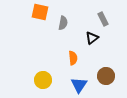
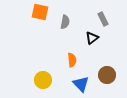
gray semicircle: moved 2 px right, 1 px up
orange semicircle: moved 1 px left, 2 px down
brown circle: moved 1 px right, 1 px up
blue triangle: moved 2 px right, 1 px up; rotated 18 degrees counterclockwise
